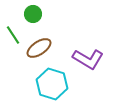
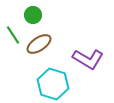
green circle: moved 1 px down
brown ellipse: moved 4 px up
cyan hexagon: moved 1 px right
